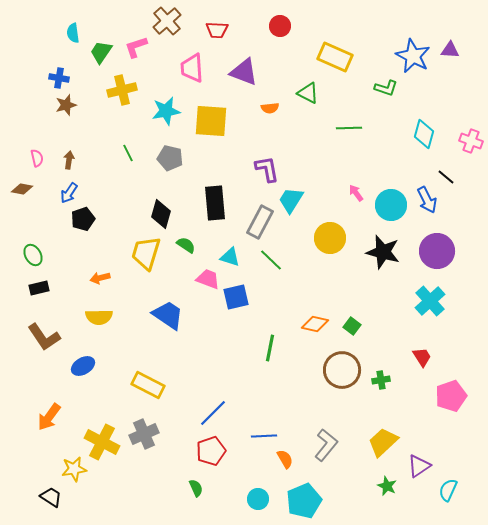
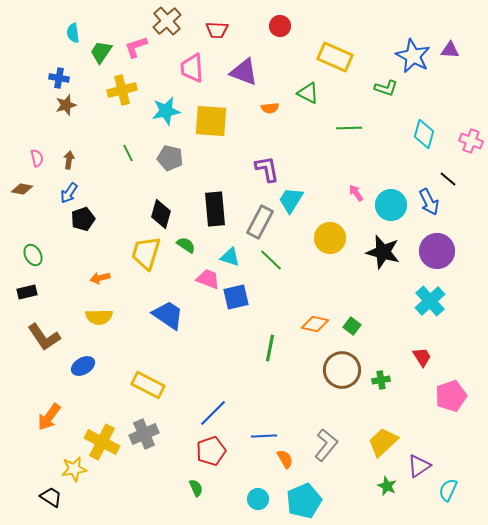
black line at (446, 177): moved 2 px right, 2 px down
blue arrow at (427, 200): moved 2 px right, 2 px down
black rectangle at (215, 203): moved 6 px down
black rectangle at (39, 288): moved 12 px left, 4 px down
